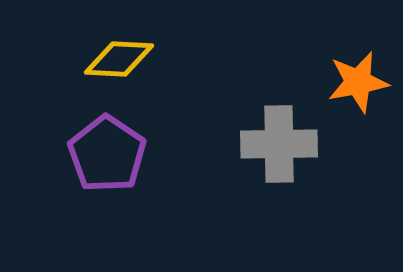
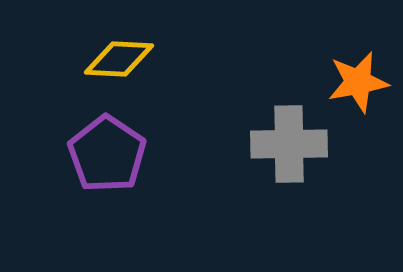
gray cross: moved 10 px right
